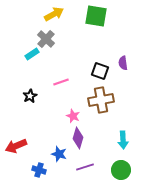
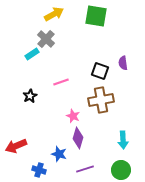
purple line: moved 2 px down
